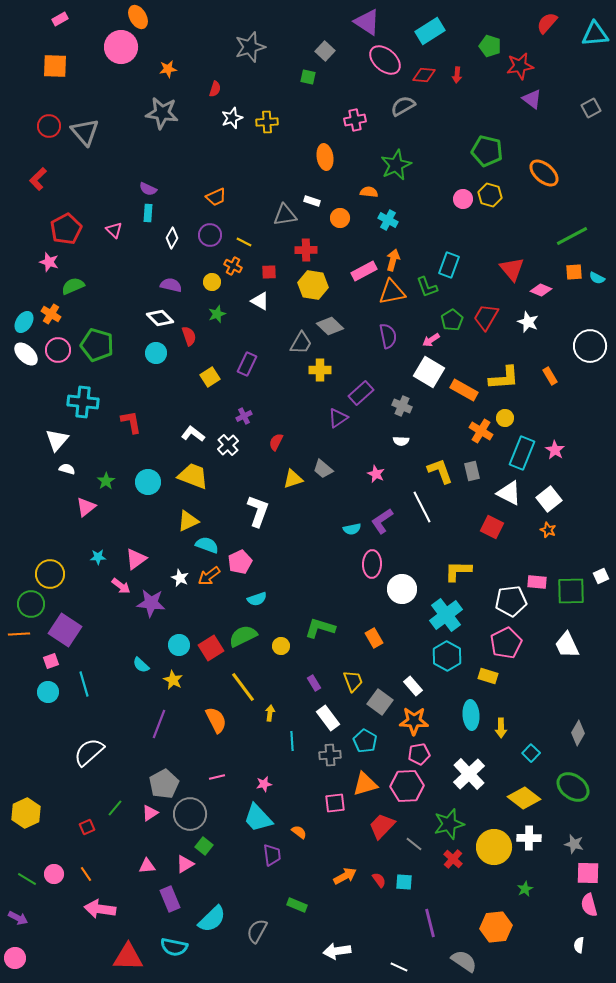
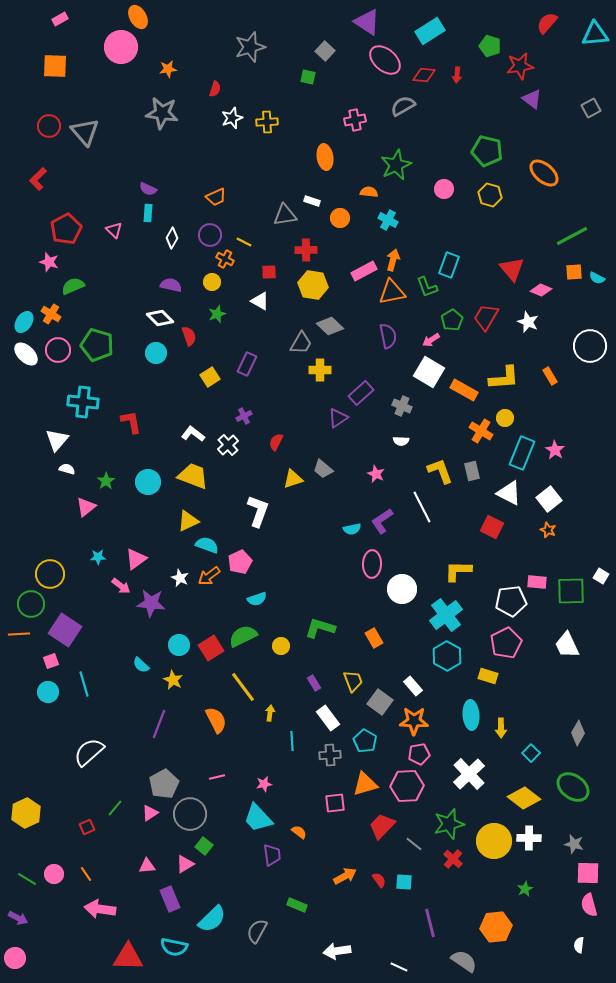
pink circle at (463, 199): moved 19 px left, 10 px up
orange cross at (233, 266): moved 8 px left, 7 px up
white square at (601, 576): rotated 35 degrees counterclockwise
yellow circle at (494, 847): moved 6 px up
